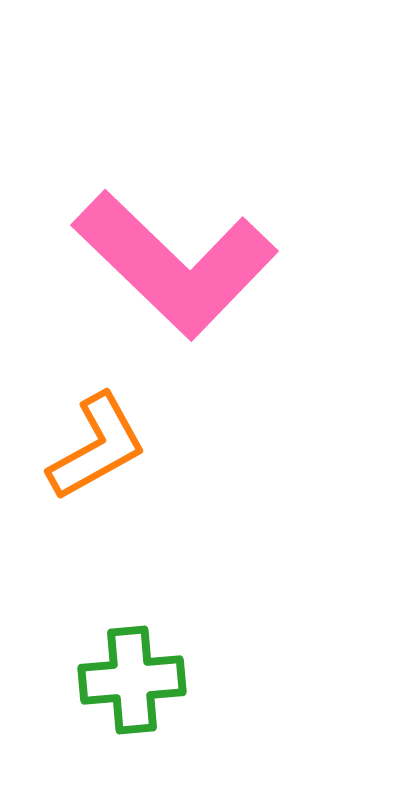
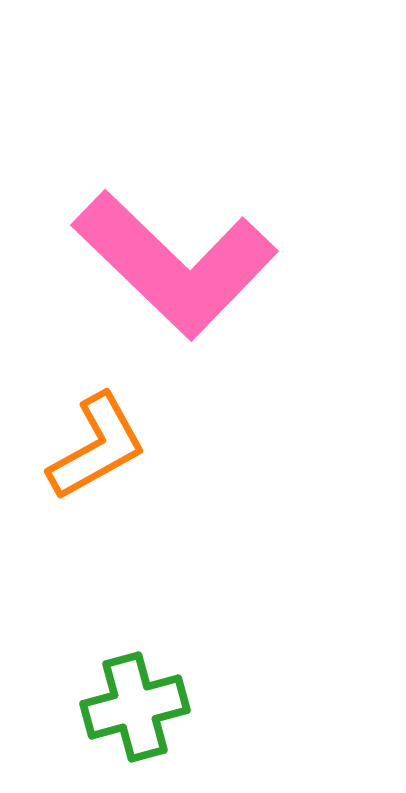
green cross: moved 3 px right, 27 px down; rotated 10 degrees counterclockwise
